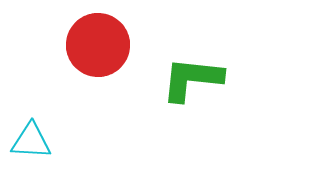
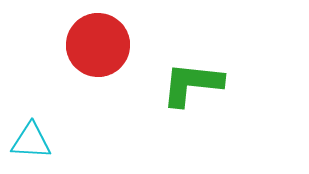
green L-shape: moved 5 px down
